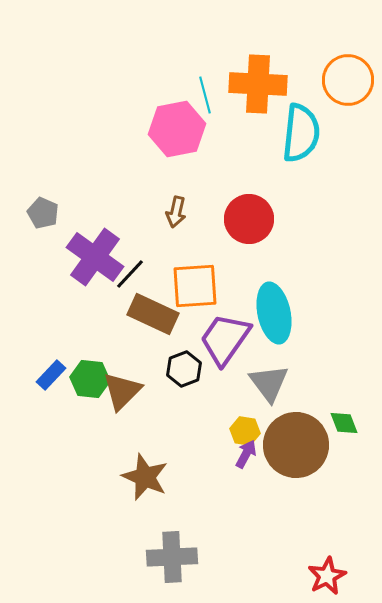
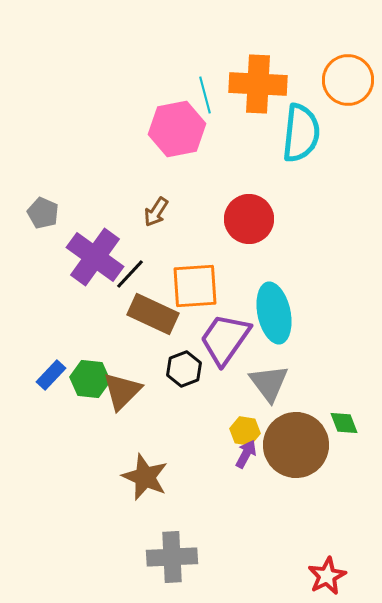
brown arrow: moved 20 px left; rotated 20 degrees clockwise
